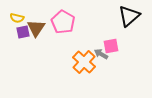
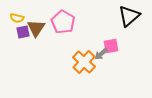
gray arrow: rotated 72 degrees counterclockwise
